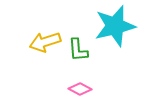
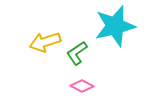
green L-shape: moved 1 px left, 3 px down; rotated 60 degrees clockwise
pink diamond: moved 2 px right, 3 px up
